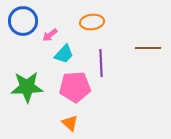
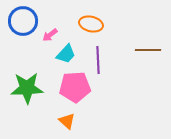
orange ellipse: moved 1 px left, 2 px down; rotated 20 degrees clockwise
brown line: moved 2 px down
cyan trapezoid: moved 2 px right
purple line: moved 3 px left, 3 px up
green star: moved 1 px down
orange triangle: moved 3 px left, 2 px up
